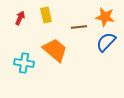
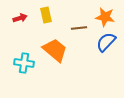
red arrow: rotated 48 degrees clockwise
brown line: moved 1 px down
